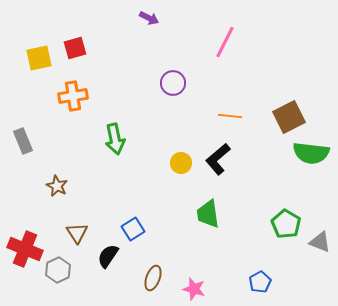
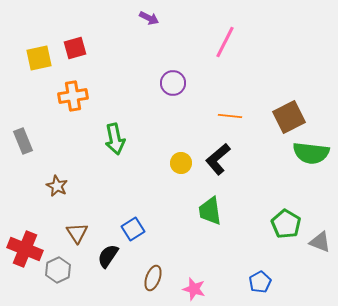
green trapezoid: moved 2 px right, 3 px up
